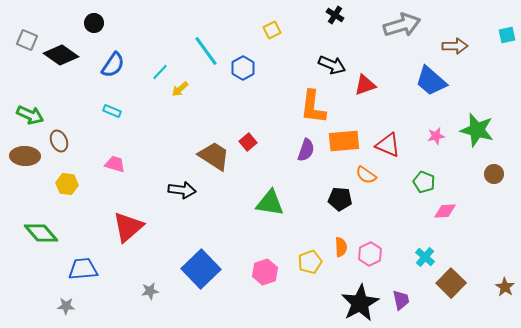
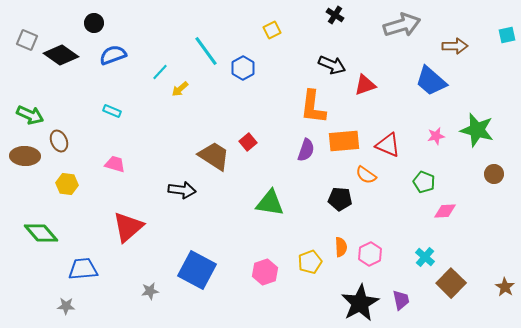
blue semicircle at (113, 65): moved 10 px up; rotated 144 degrees counterclockwise
blue square at (201, 269): moved 4 px left, 1 px down; rotated 18 degrees counterclockwise
